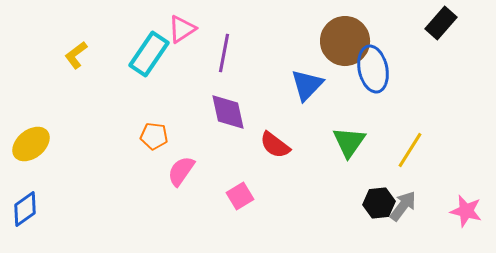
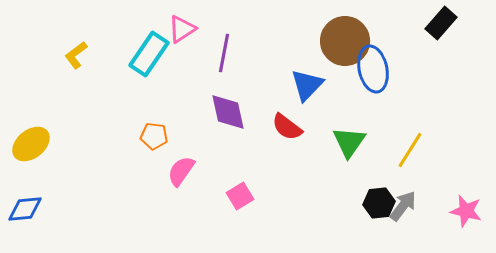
red semicircle: moved 12 px right, 18 px up
blue diamond: rotated 30 degrees clockwise
